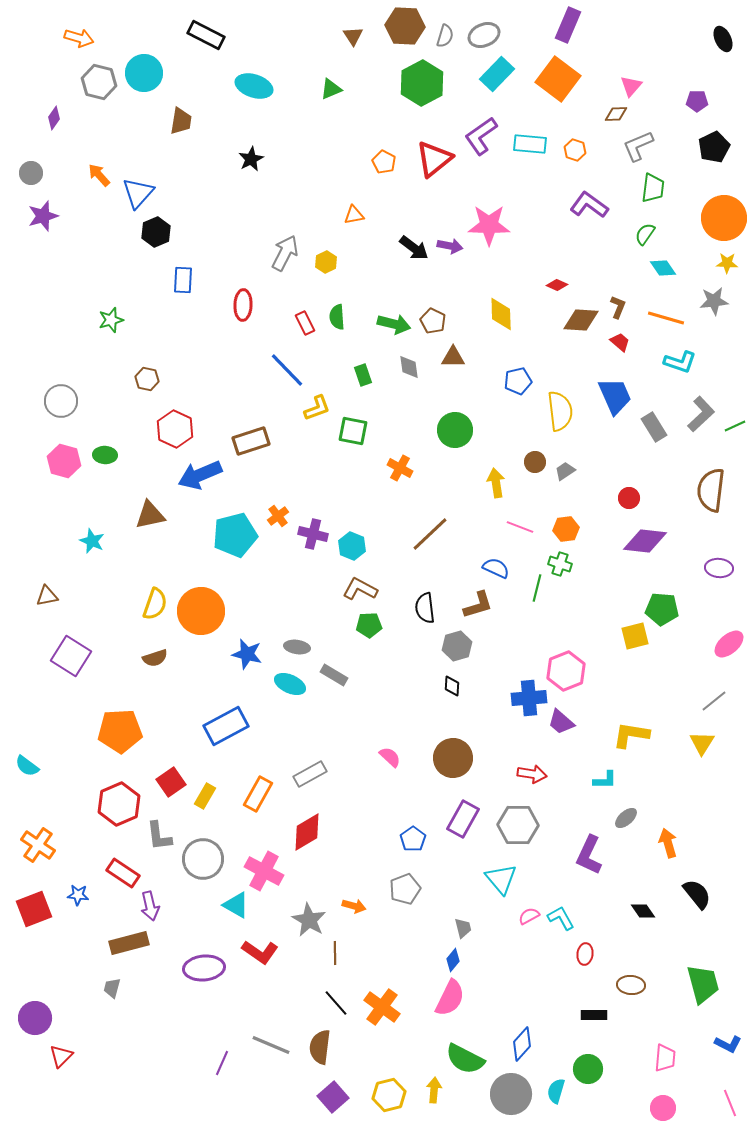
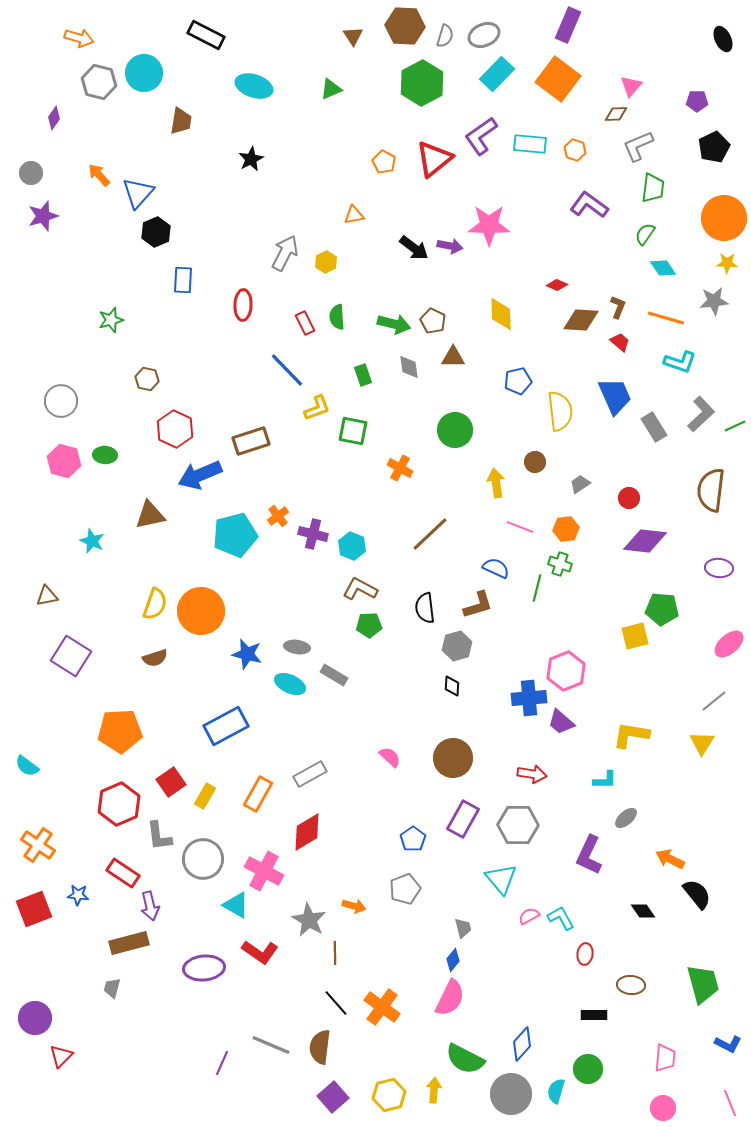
gray trapezoid at (565, 471): moved 15 px right, 13 px down
orange arrow at (668, 843): moved 2 px right, 16 px down; rotated 48 degrees counterclockwise
